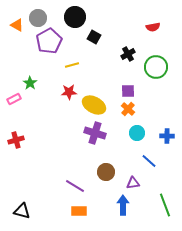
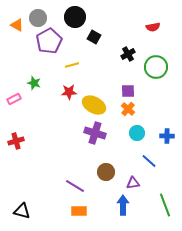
green star: moved 4 px right; rotated 16 degrees counterclockwise
red cross: moved 1 px down
